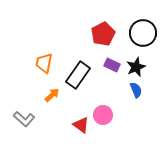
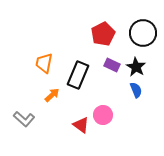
black star: rotated 18 degrees counterclockwise
black rectangle: rotated 12 degrees counterclockwise
